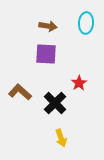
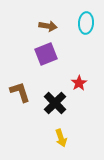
purple square: rotated 25 degrees counterclockwise
brown L-shape: rotated 30 degrees clockwise
